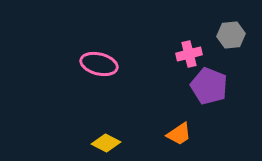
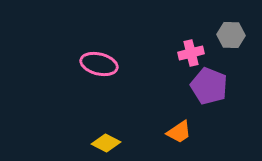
gray hexagon: rotated 8 degrees clockwise
pink cross: moved 2 px right, 1 px up
orange trapezoid: moved 2 px up
